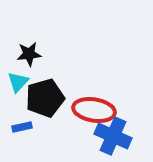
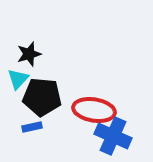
black star: rotated 10 degrees counterclockwise
cyan triangle: moved 3 px up
black pentagon: moved 3 px left, 1 px up; rotated 21 degrees clockwise
blue rectangle: moved 10 px right
